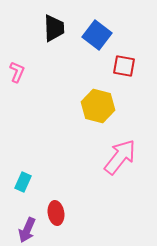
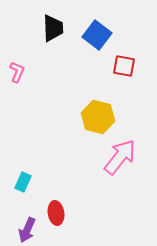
black trapezoid: moved 1 px left
yellow hexagon: moved 11 px down
